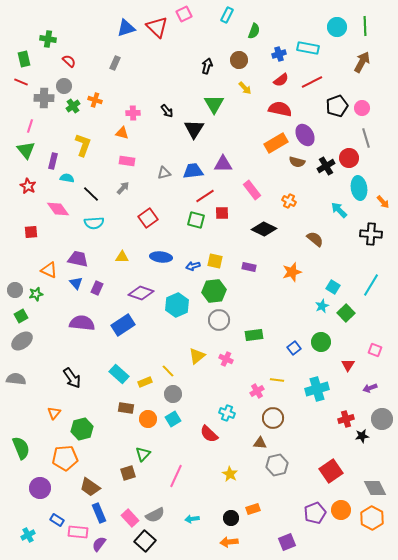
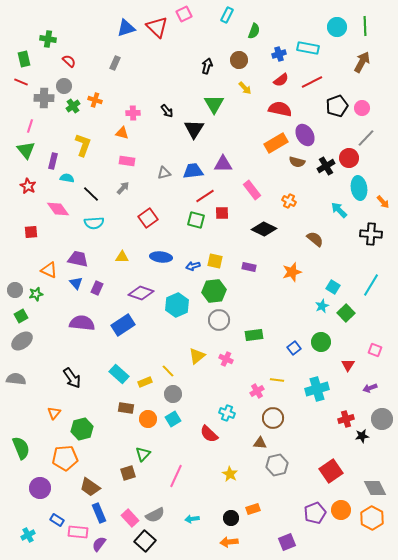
gray line at (366, 138): rotated 60 degrees clockwise
